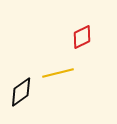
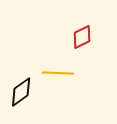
yellow line: rotated 16 degrees clockwise
